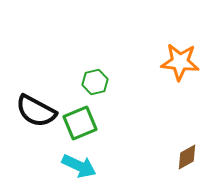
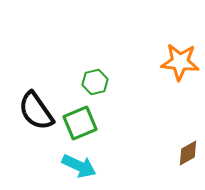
black semicircle: rotated 27 degrees clockwise
brown diamond: moved 1 px right, 4 px up
